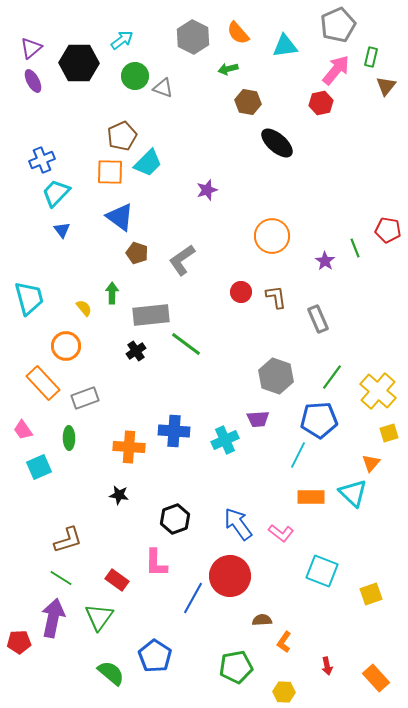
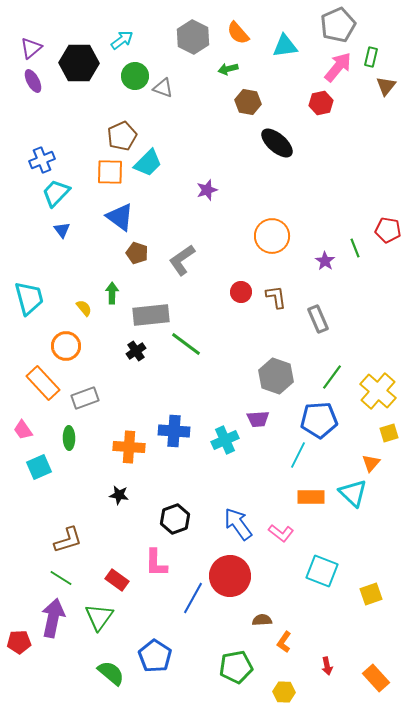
pink arrow at (336, 70): moved 2 px right, 3 px up
